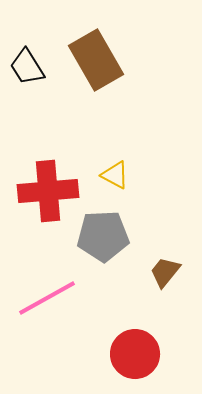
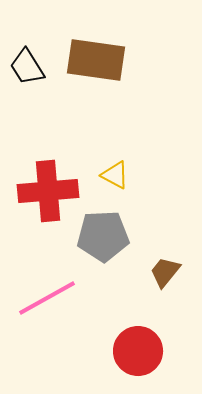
brown rectangle: rotated 52 degrees counterclockwise
red circle: moved 3 px right, 3 px up
